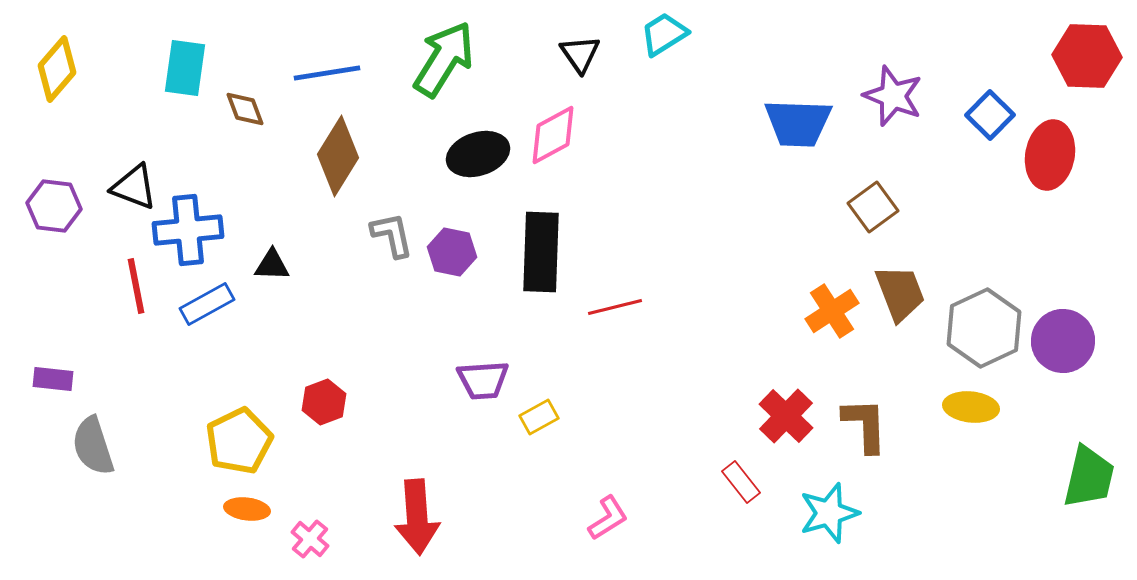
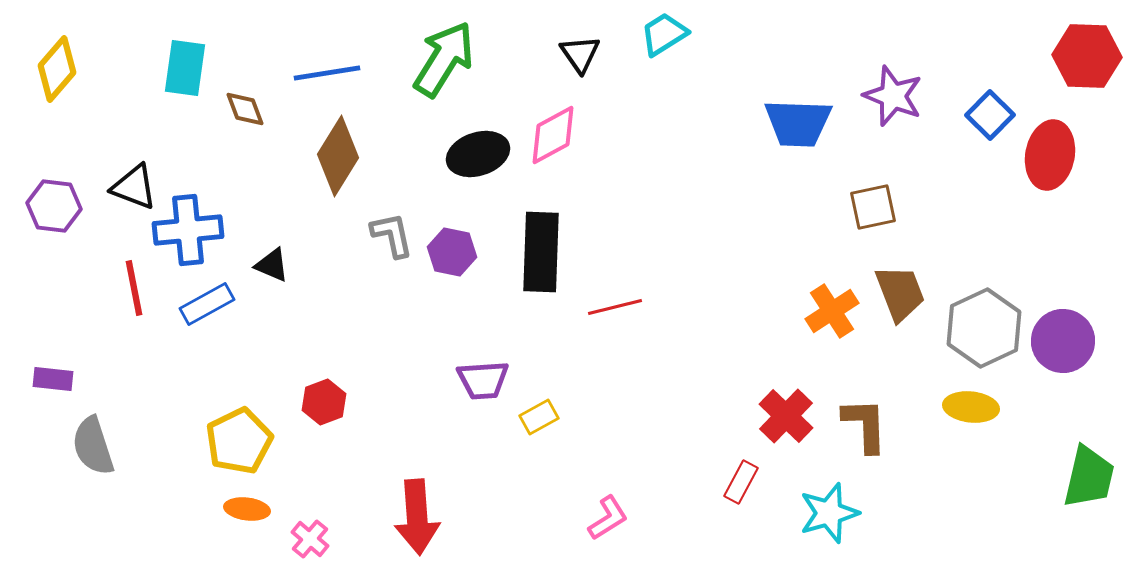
brown square at (873, 207): rotated 24 degrees clockwise
black triangle at (272, 265): rotated 21 degrees clockwise
red line at (136, 286): moved 2 px left, 2 px down
red rectangle at (741, 482): rotated 66 degrees clockwise
